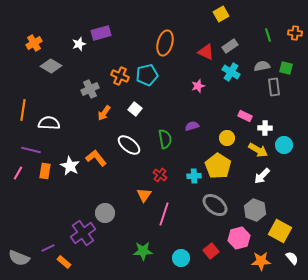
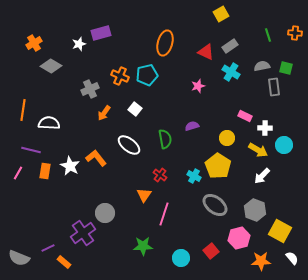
cyan cross at (194, 176): rotated 32 degrees clockwise
green star at (143, 251): moved 5 px up
